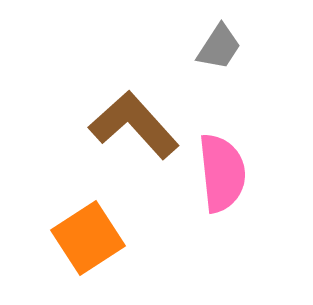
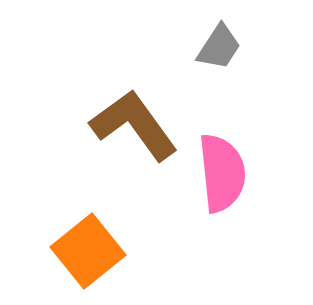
brown L-shape: rotated 6 degrees clockwise
orange square: moved 13 px down; rotated 6 degrees counterclockwise
